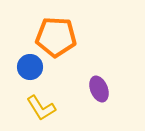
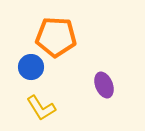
blue circle: moved 1 px right
purple ellipse: moved 5 px right, 4 px up
